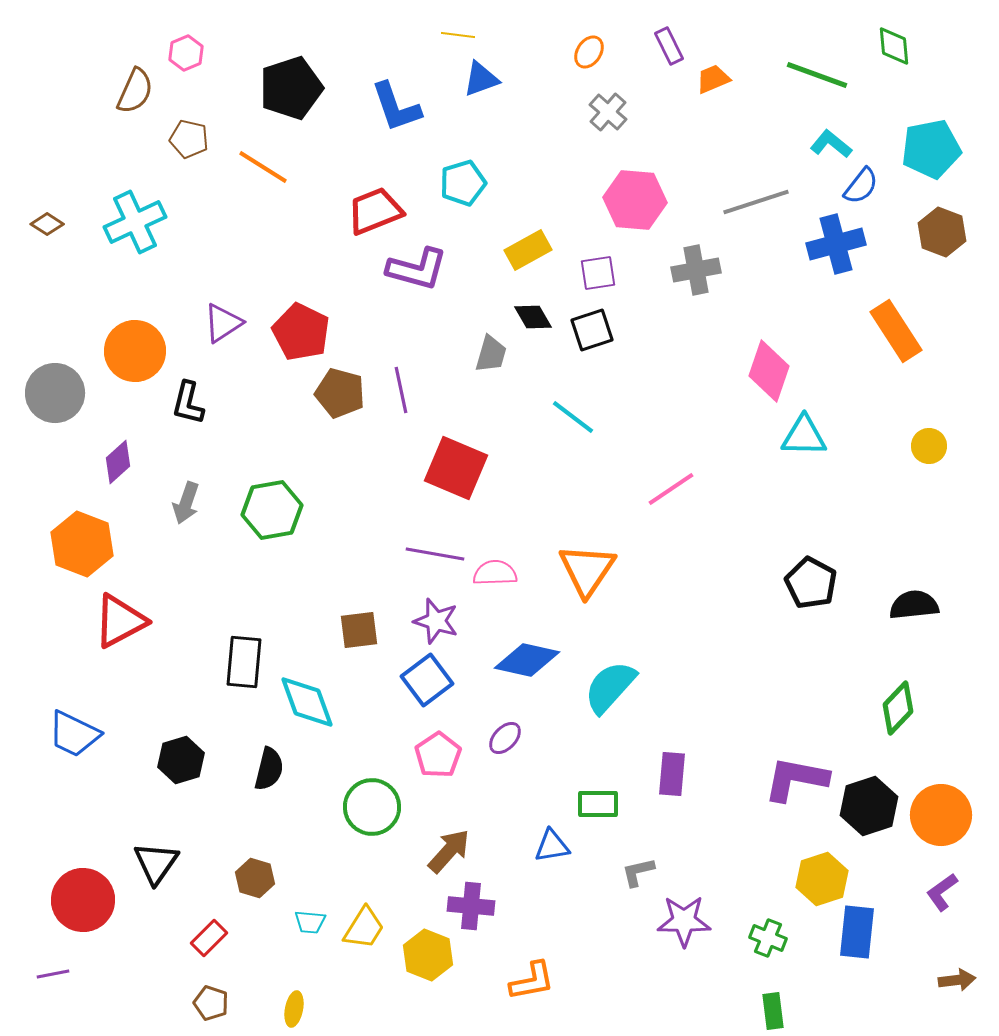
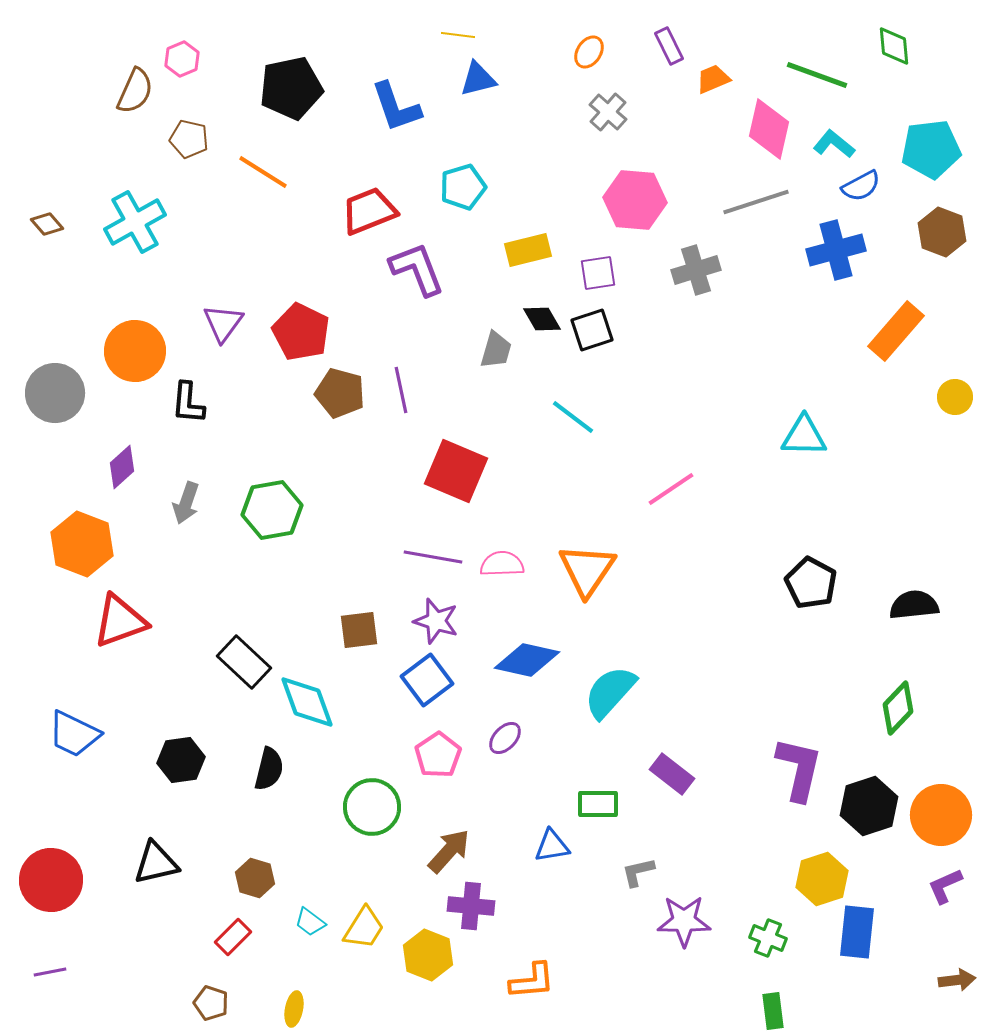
pink hexagon at (186, 53): moved 4 px left, 6 px down
blue triangle at (481, 79): moved 3 px left; rotated 6 degrees clockwise
black pentagon at (291, 88): rotated 6 degrees clockwise
cyan L-shape at (831, 144): moved 3 px right
cyan pentagon at (931, 149): rotated 4 degrees clockwise
orange line at (263, 167): moved 5 px down
cyan pentagon at (463, 183): moved 4 px down
blue semicircle at (861, 186): rotated 24 degrees clockwise
red trapezoid at (375, 211): moved 6 px left
cyan cross at (135, 222): rotated 4 degrees counterclockwise
brown diamond at (47, 224): rotated 16 degrees clockwise
blue cross at (836, 244): moved 6 px down
yellow rectangle at (528, 250): rotated 15 degrees clockwise
purple L-shape at (417, 269): rotated 126 degrees counterclockwise
gray cross at (696, 270): rotated 6 degrees counterclockwise
black diamond at (533, 317): moved 9 px right, 2 px down
purple triangle at (223, 323): rotated 21 degrees counterclockwise
orange rectangle at (896, 331): rotated 74 degrees clockwise
gray trapezoid at (491, 354): moved 5 px right, 4 px up
pink diamond at (769, 371): moved 242 px up; rotated 6 degrees counterclockwise
black L-shape at (188, 403): rotated 9 degrees counterclockwise
yellow circle at (929, 446): moved 26 px right, 49 px up
purple diamond at (118, 462): moved 4 px right, 5 px down
red square at (456, 468): moved 3 px down
purple line at (435, 554): moved 2 px left, 3 px down
pink semicircle at (495, 573): moved 7 px right, 9 px up
red triangle at (120, 621): rotated 8 degrees clockwise
black rectangle at (244, 662): rotated 52 degrees counterclockwise
cyan semicircle at (610, 687): moved 5 px down
black hexagon at (181, 760): rotated 9 degrees clockwise
purple rectangle at (672, 774): rotated 57 degrees counterclockwise
purple L-shape at (796, 779): moved 3 px right, 10 px up; rotated 92 degrees clockwise
black triangle at (156, 863): rotated 42 degrees clockwise
purple L-shape at (942, 892): moved 3 px right, 6 px up; rotated 12 degrees clockwise
red circle at (83, 900): moved 32 px left, 20 px up
cyan trapezoid at (310, 922): rotated 32 degrees clockwise
red rectangle at (209, 938): moved 24 px right, 1 px up
purple line at (53, 974): moved 3 px left, 2 px up
orange L-shape at (532, 981): rotated 6 degrees clockwise
